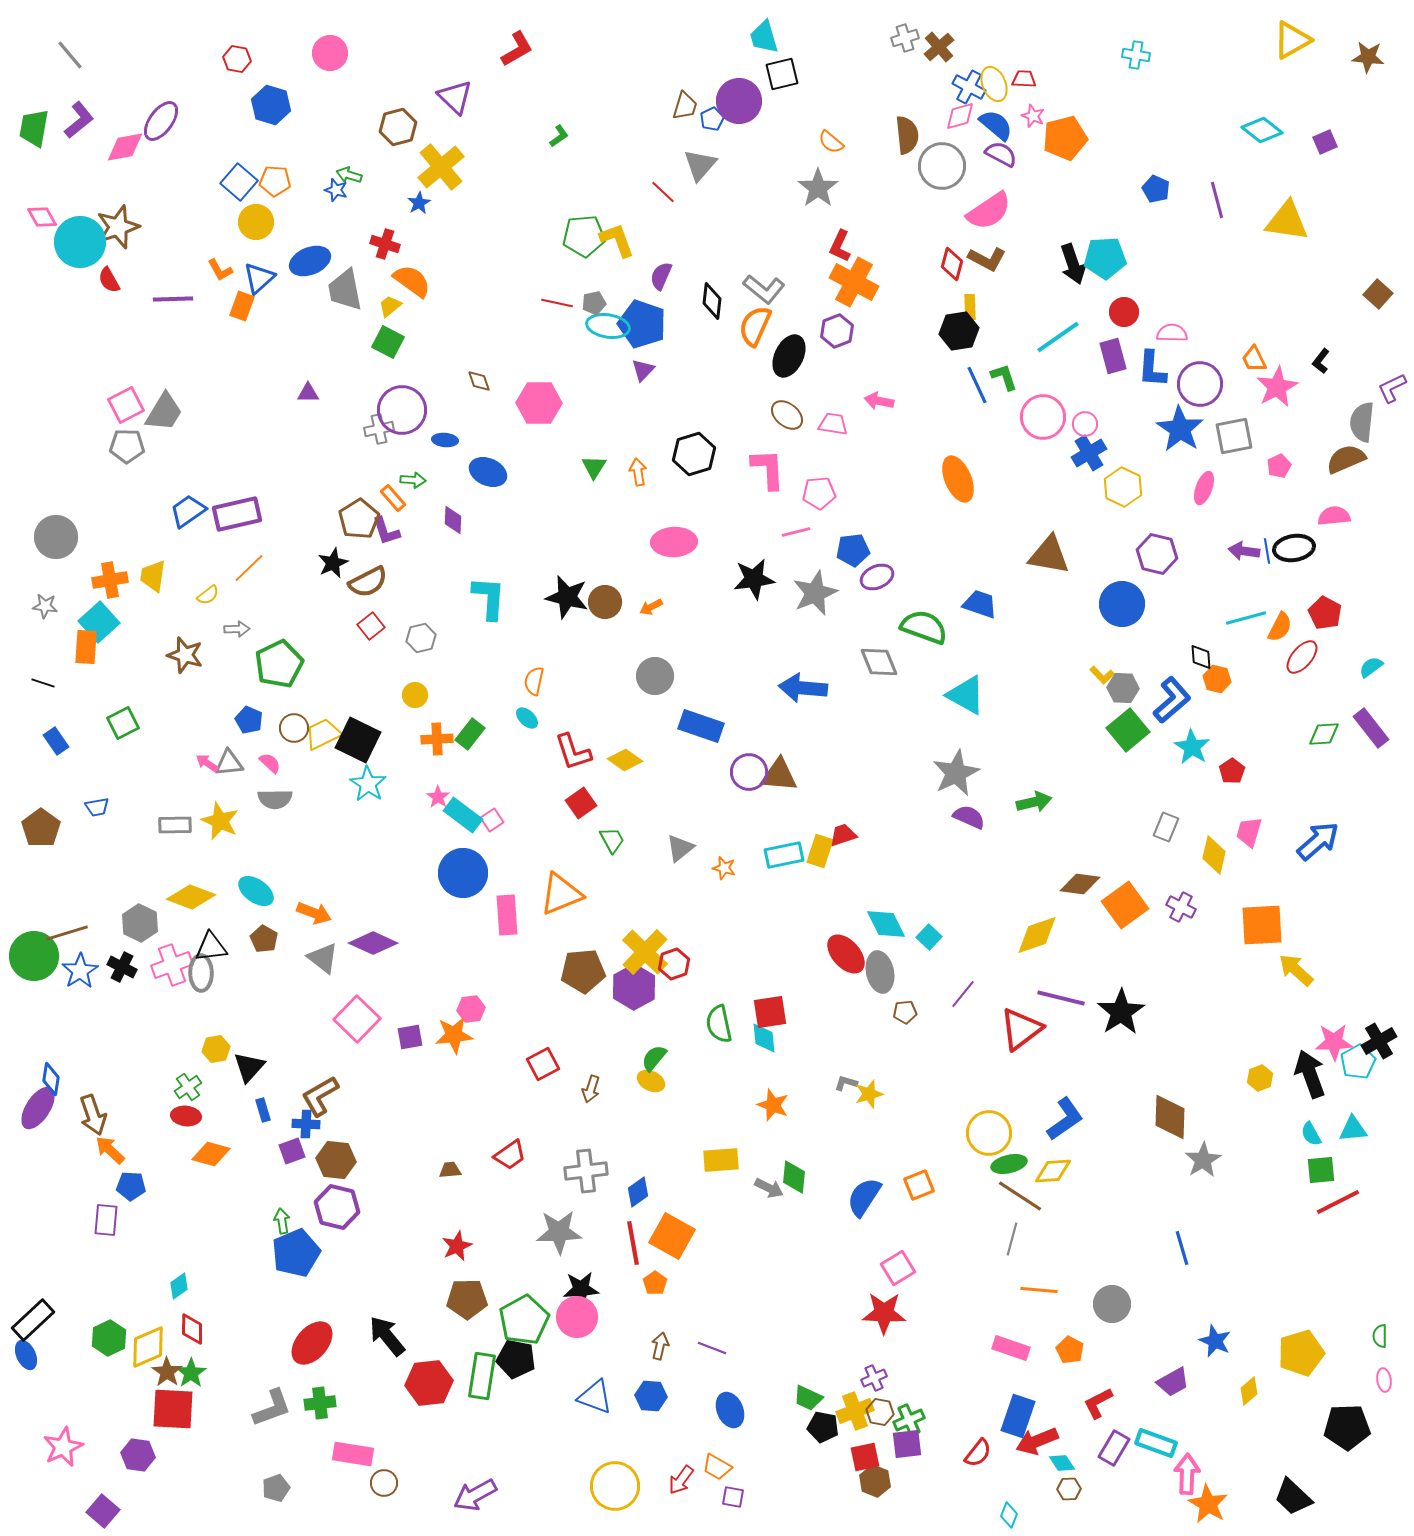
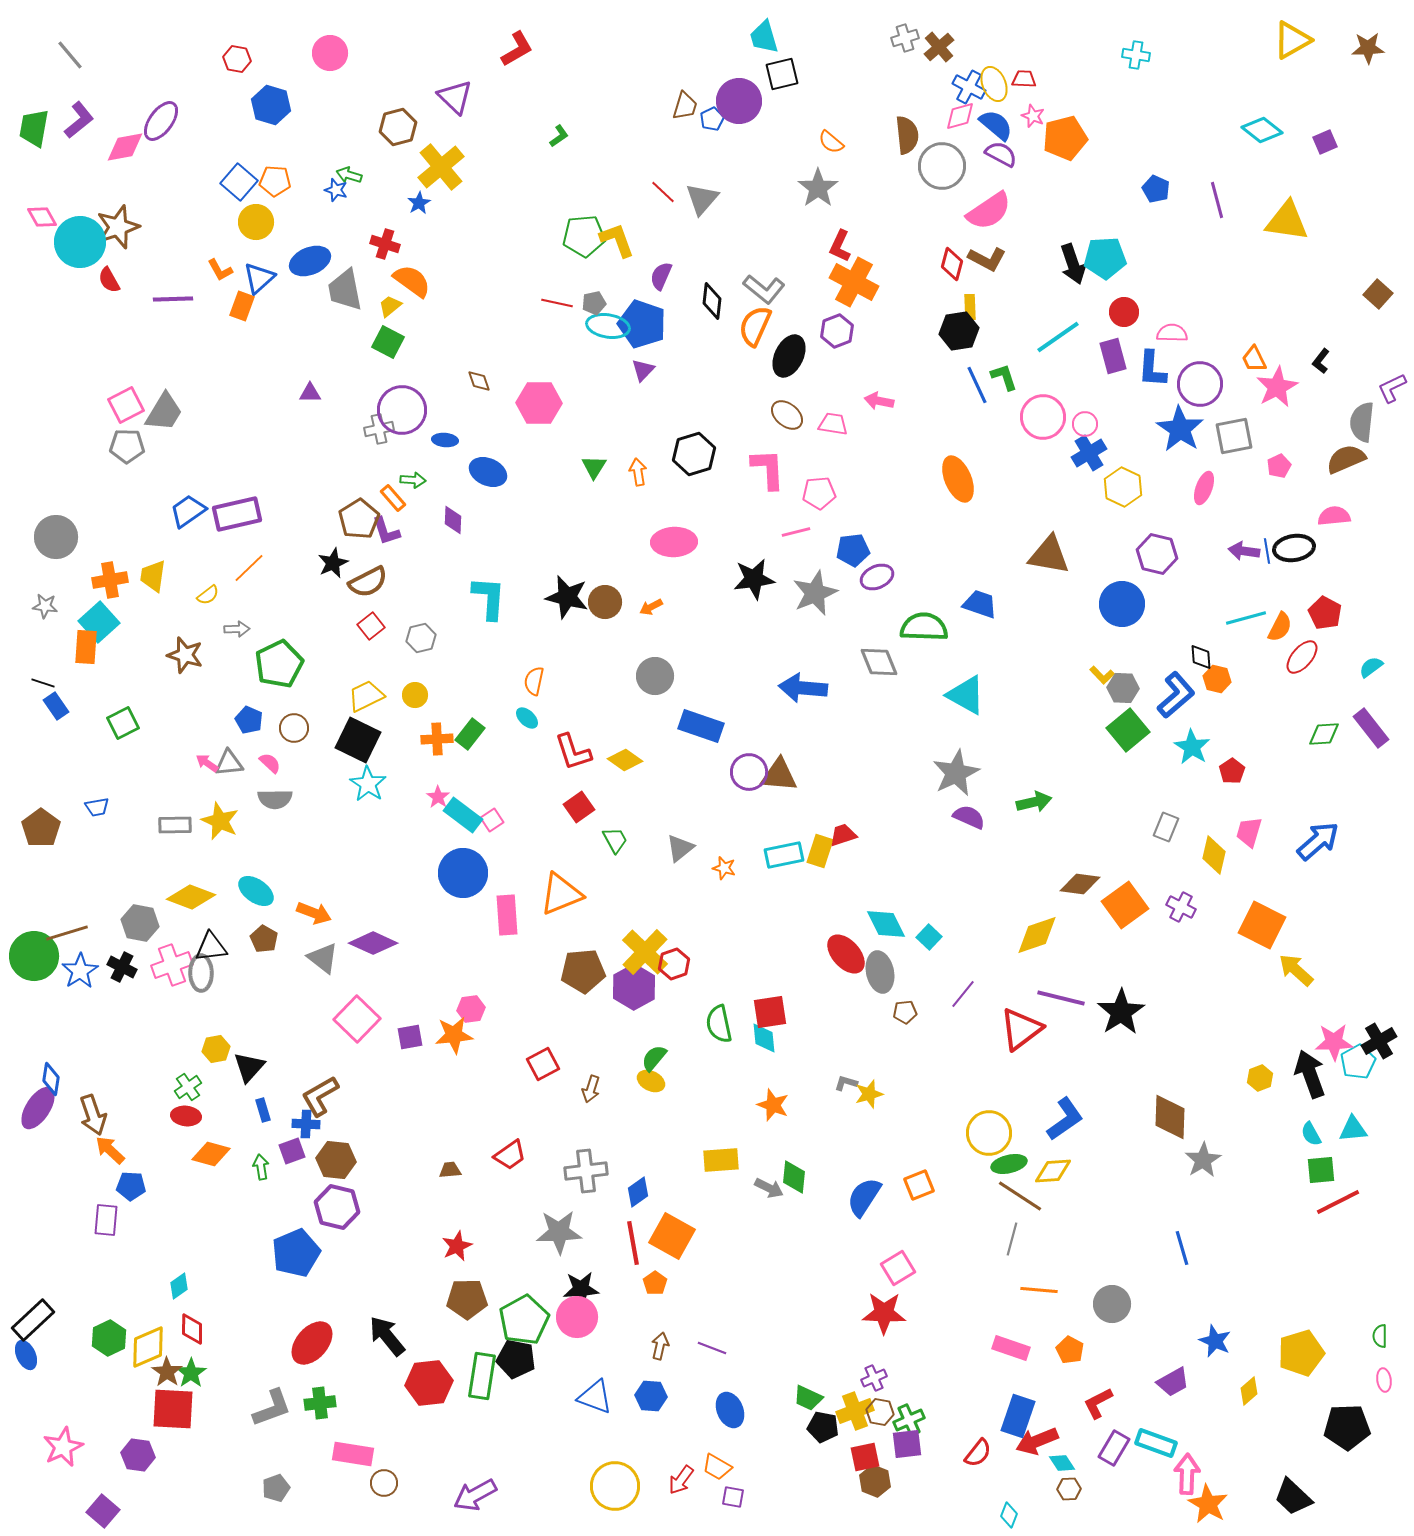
brown star at (1368, 57): moved 9 px up; rotated 8 degrees counterclockwise
gray triangle at (700, 165): moved 2 px right, 34 px down
purple triangle at (308, 393): moved 2 px right
green semicircle at (924, 627): rotated 18 degrees counterclockwise
blue L-shape at (1172, 700): moved 4 px right, 5 px up
yellow trapezoid at (323, 734): moved 43 px right, 38 px up
blue rectangle at (56, 741): moved 35 px up
red square at (581, 803): moved 2 px left, 4 px down
green trapezoid at (612, 840): moved 3 px right
gray hexagon at (140, 923): rotated 15 degrees counterclockwise
orange square at (1262, 925): rotated 30 degrees clockwise
green arrow at (282, 1221): moved 21 px left, 54 px up
